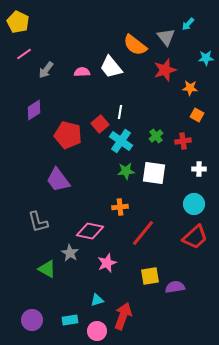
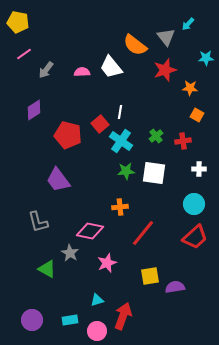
yellow pentagon: rotated 15 degrees counterclockwise
